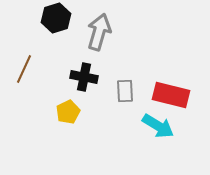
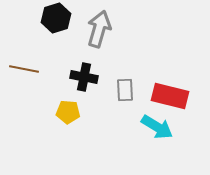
gray arrow: moved 3 px up
brown line: rotated 76 degrees clockwise
gray rectangle: moved 1 px up
red rectangle: moved 1 px left, 1 px down
yellow pentagon: rotated 30 degrees clockwise
cyan arrow: moved 1 px left, 1 px down
